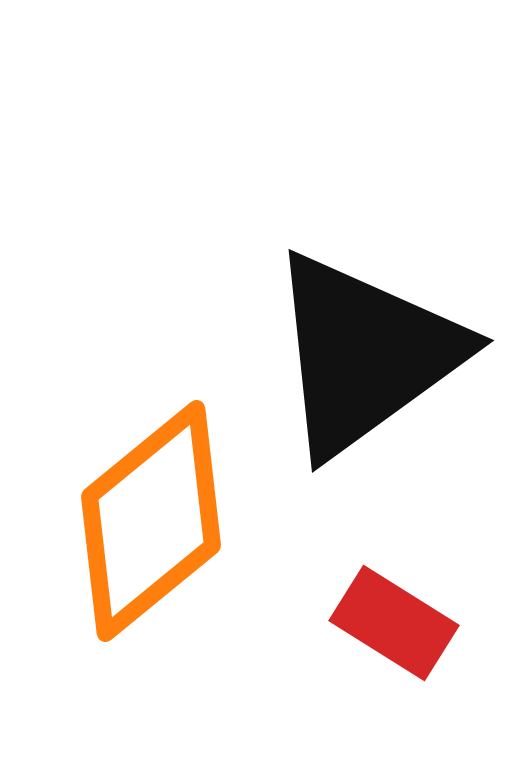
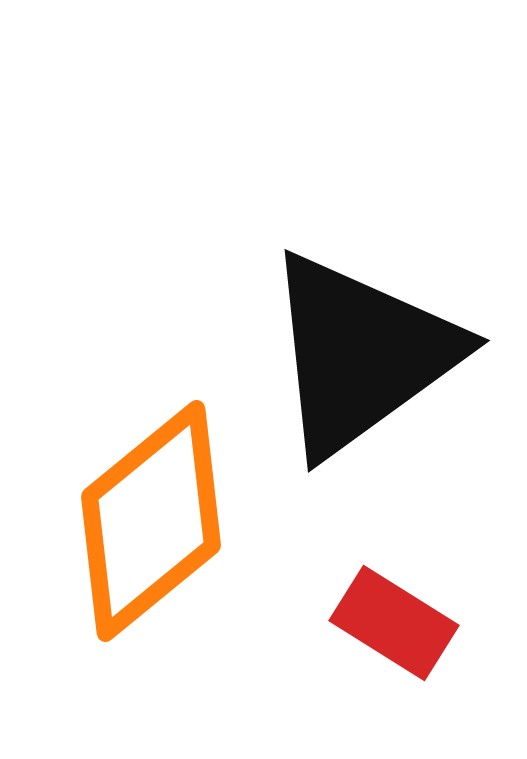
black triangle: moved 4 px left
